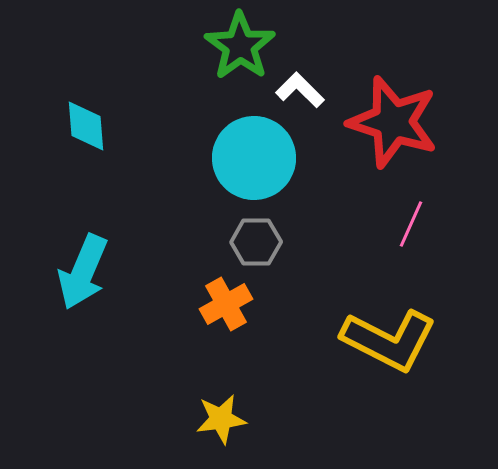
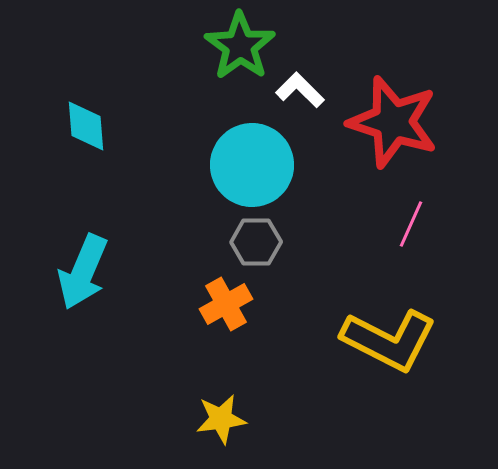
cyan circle: moved 2 px left, 7 px down
